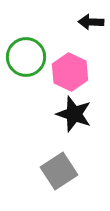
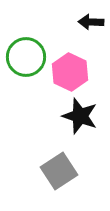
black star: moved 6 px right, 2 px down
